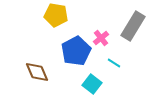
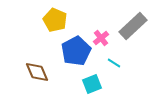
yellow pentagon: moved 1 px left, 5 px down; rotated 15 degrees clockwise
gray rectangle: rotated 16 degrees clockwise
cyan square: rotated 30 degrees clockwise
